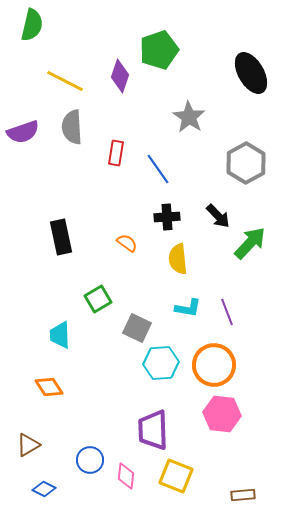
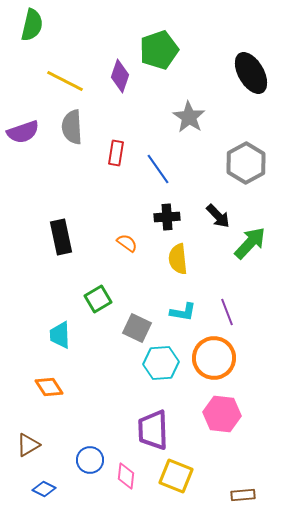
cyan L-shape: moved 5 px left, 4 px down
orange circle: moved 7 px up
